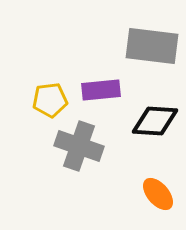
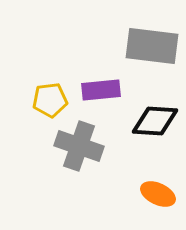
orange ellipse: rotated 24 degrees counterclockwise
